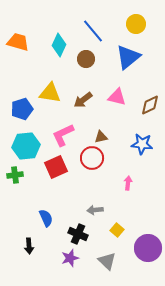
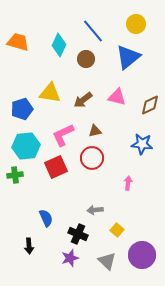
brown triangle: moved 6 px left, 6 px up
purple circle: moved 6 px left, 7 px down
